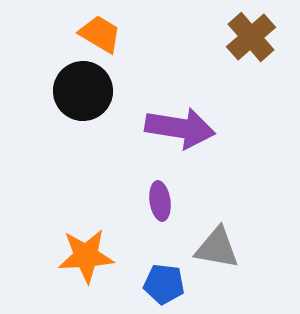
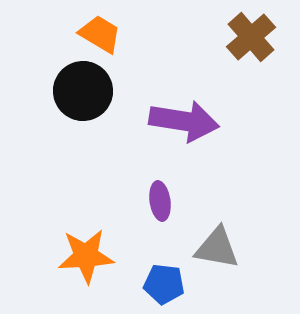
purple arrow: moved 4 px right, 7 px up
